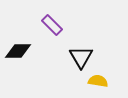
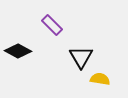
black diamond: rotated 28 degrees clockwise
yellow semicircle: moved 2 px right, 2 px up
